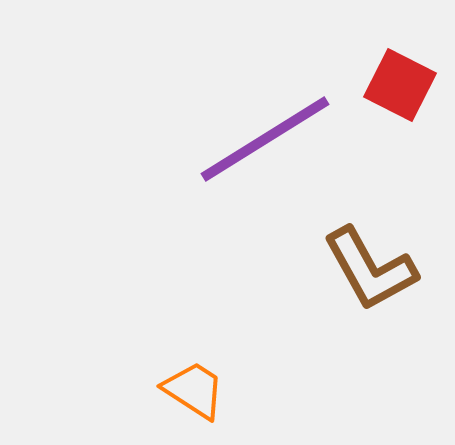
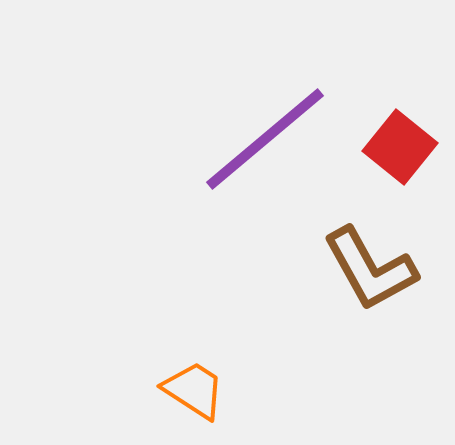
red square: moved 62 px down; rotated 12 degrees clockwise
purple line: rotated 8 degrees counterclockwise
